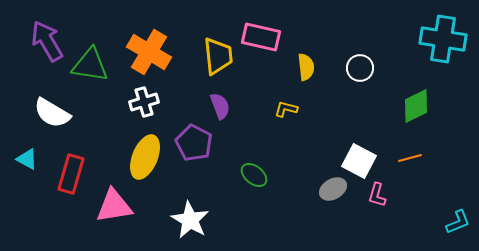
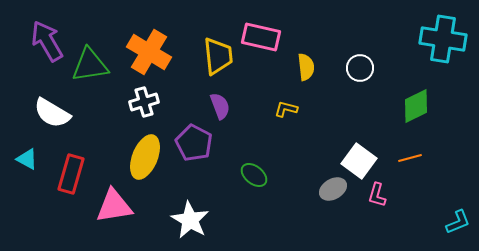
green triangle: rotated 18 degrees counterclockwise
white square: rotated 8 degrees clockwise
